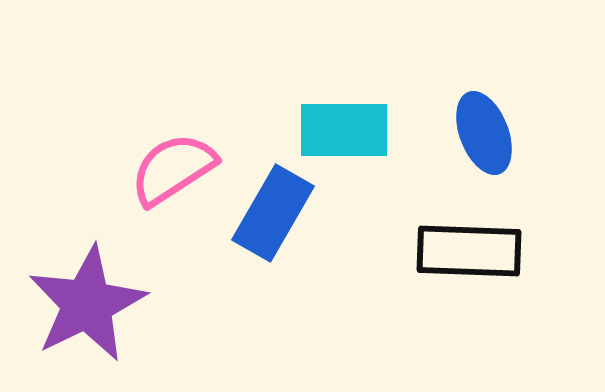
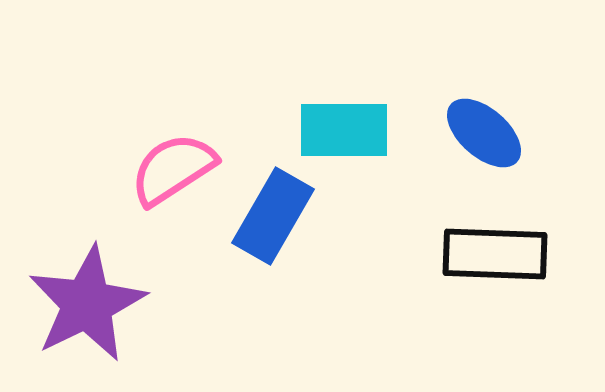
blue ellipse: rotated 28 degrees counterclockwise
blue rectangle: moved 3 px down
black rectangle: moved 26 px right, 3 px down
